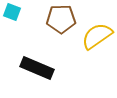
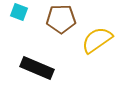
cyan square: moved 7 px right
yellow semicircle: moved 4 px down
